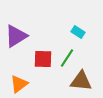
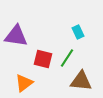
cyan rectangle: rotated 32 degrees clockwise
purple triangle: rotated 40 degrees clockwise
red square: rotated 12 degrees clockwise
orange triangle: moved 5 px right, 1 px up
